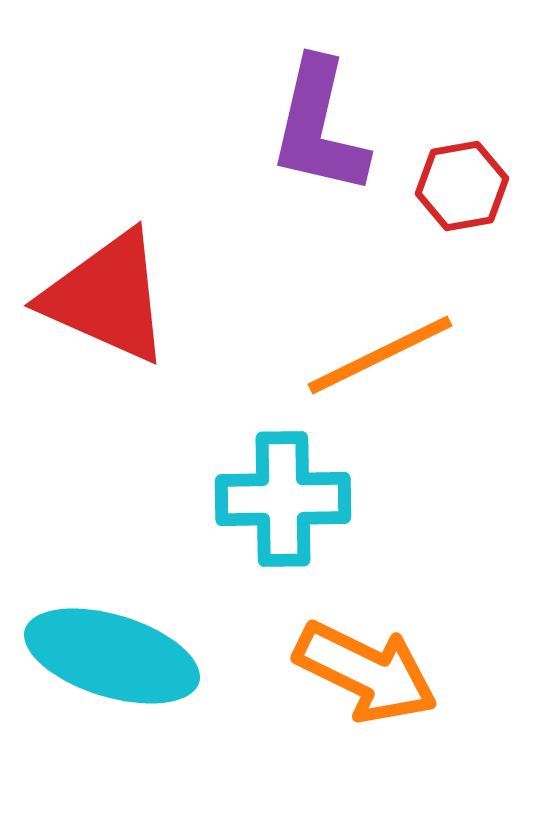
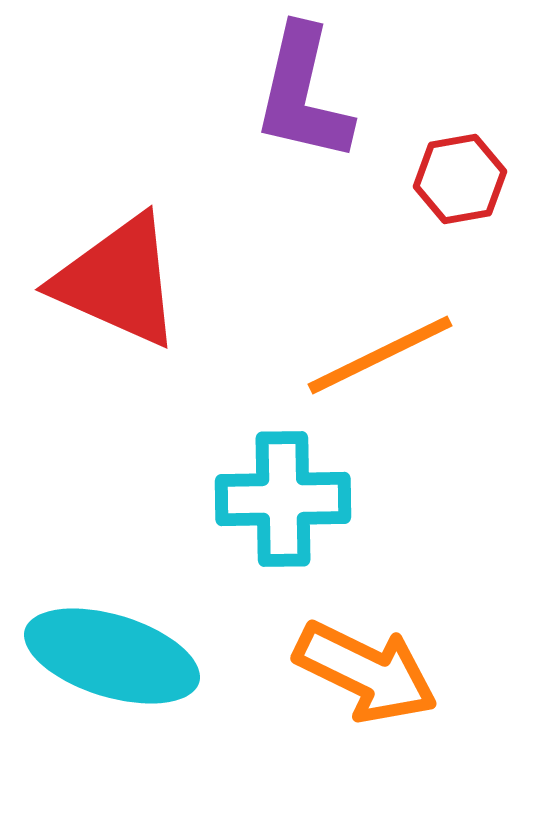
purple L-shape: moved 16 px left, 33 px up
red hexagon: moved 2 px left, 7 px up
red triangle: moved 11 px right, 16 px up
